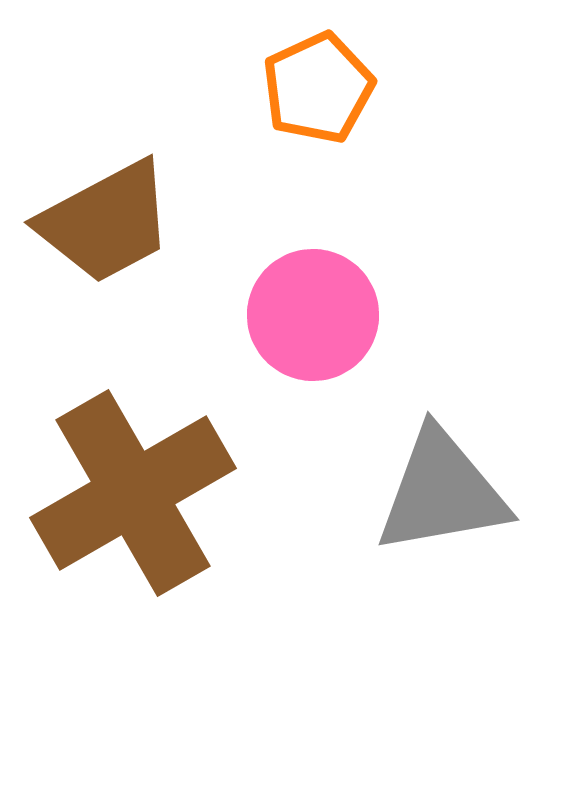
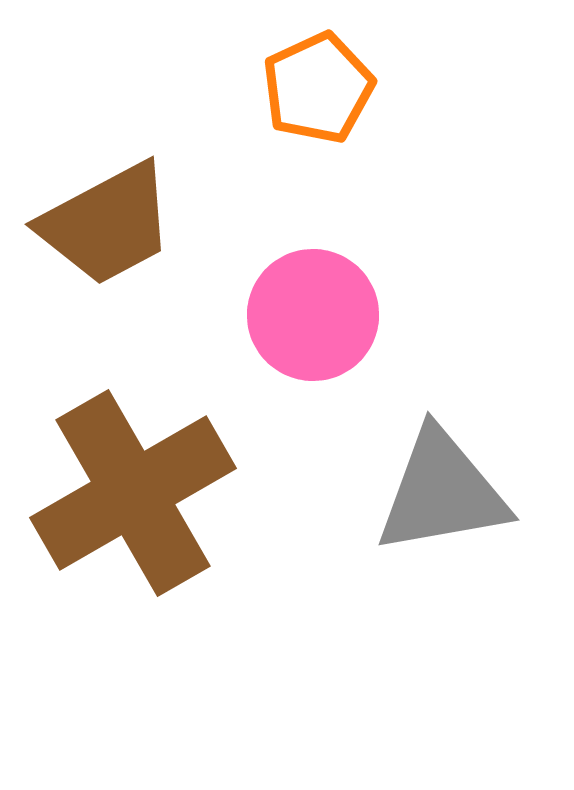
brown trapezoid: moved 1 px right, 2 px down
